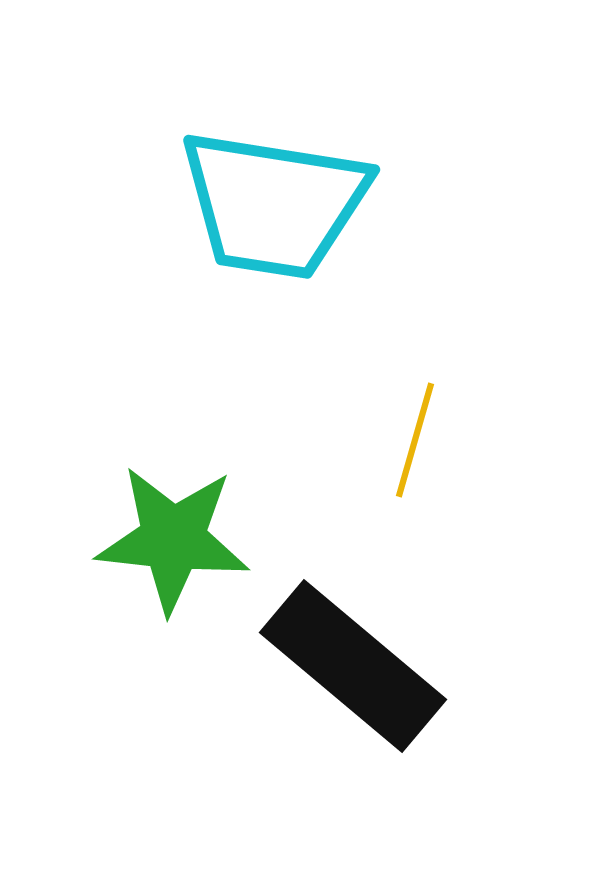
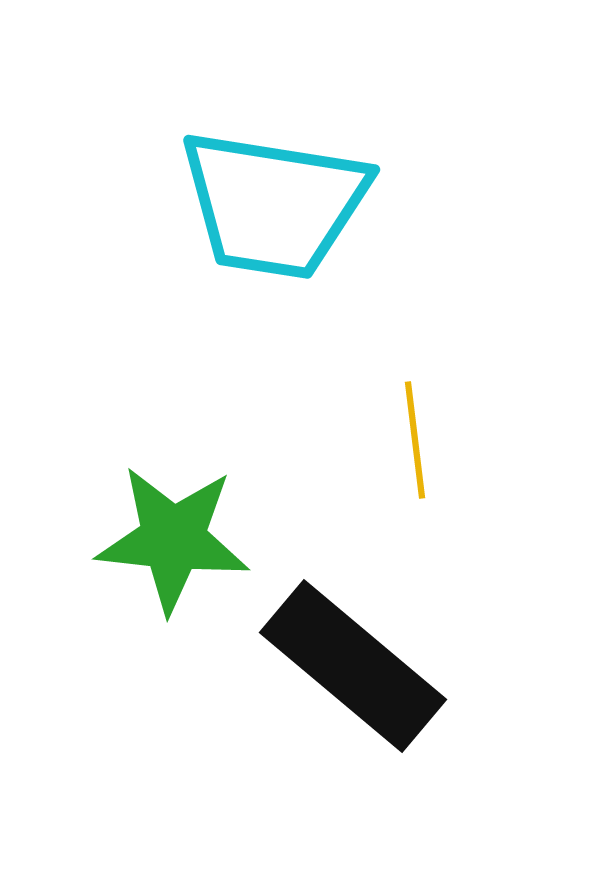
yellow line: rotated 23 degrees counterclockwise
